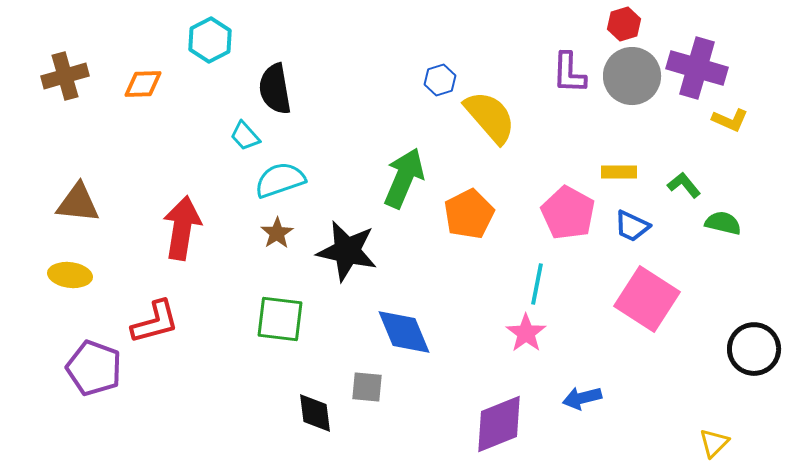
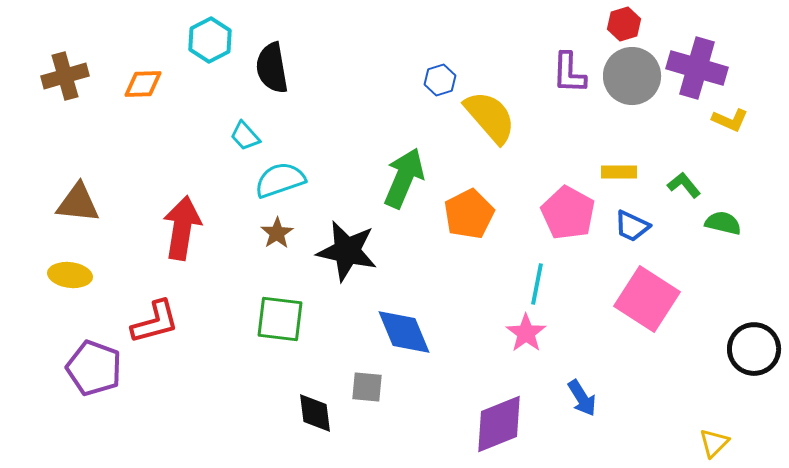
black semicircle: moved 3 px left, 21 px up
blue arrow: rotated 108 degrees counterclockwise
